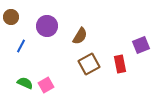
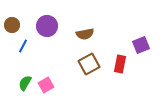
brown circle: moved 1 px right, 8 px down
brown semicircle: moved 5 px right, 2 px up; rotated 48 degrees clockwise
blue line: moved 2 px right
red rectangle: rotated 24 degrees clockwise
green semicircle: rotated 84 degrees counterclockwise
